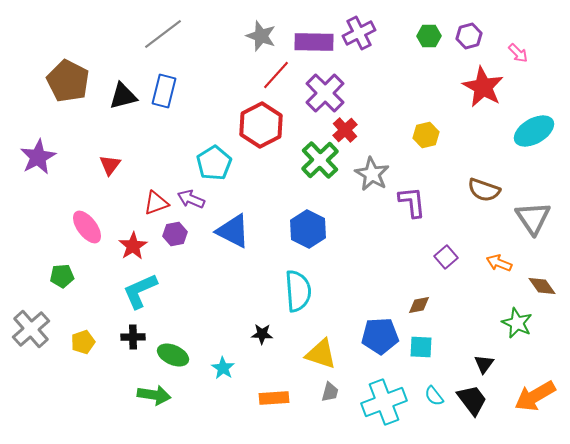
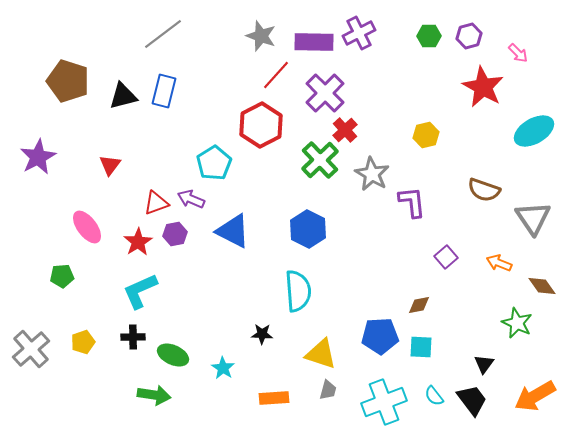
brown pentagon at (68, 81): rotated 9 degrees counterclockwise
red star at (133, 246): moved 5 px right, 4 px up
gray cross at (31, 329): moved 20 px down
gray trapezoid at (330, 392): moved 2 px left, 2 px up
